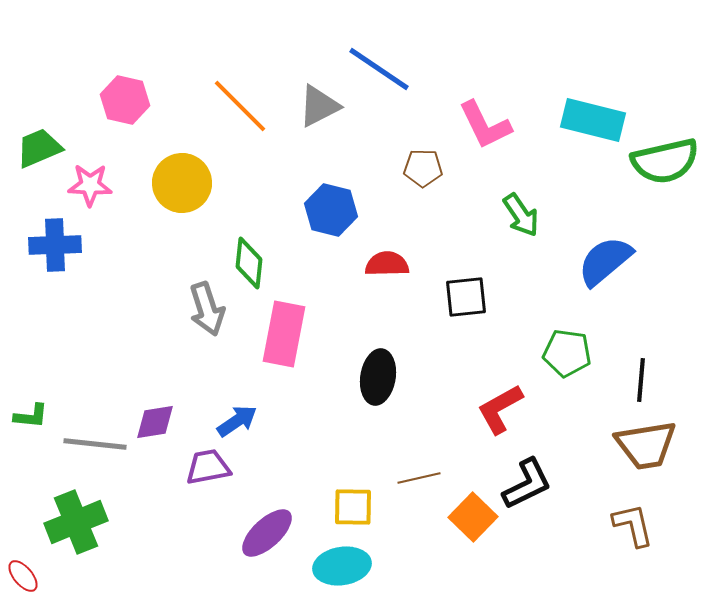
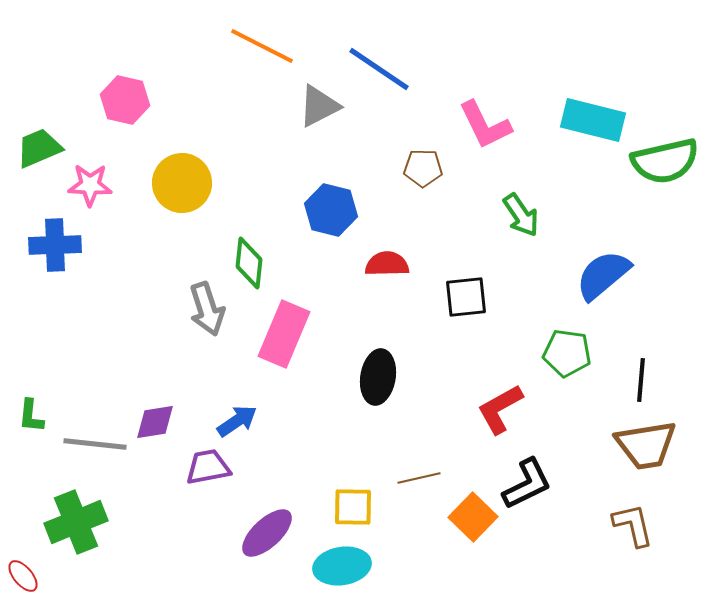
orange line: moved 22 px right, 60 px up; rotated 18 degrees counterclockwise
blue semicircle: moved 2 px left, 14 px down
pink rectangle: rotated 12 degrees clockwise
green L-shape: rotated 90 degrees clockwise
